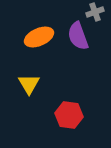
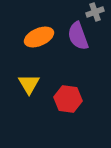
red hexagon: moved 1 px left, 16 px up
